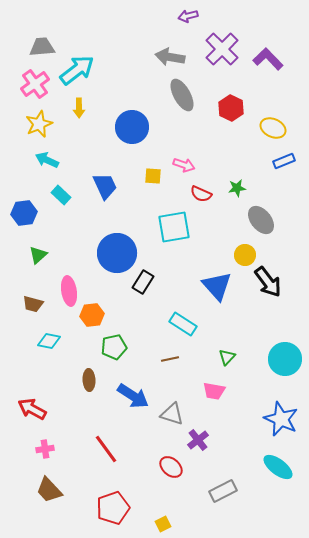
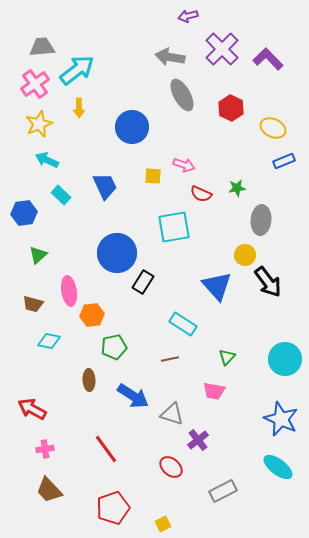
gray ellipse at (261, 220): rotated 44 degrees clockwise
